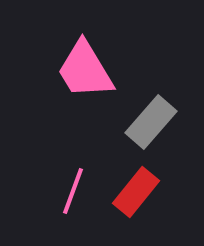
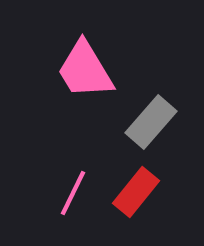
pink line: moved 2 px down; rotated 6 degrees clockwise
